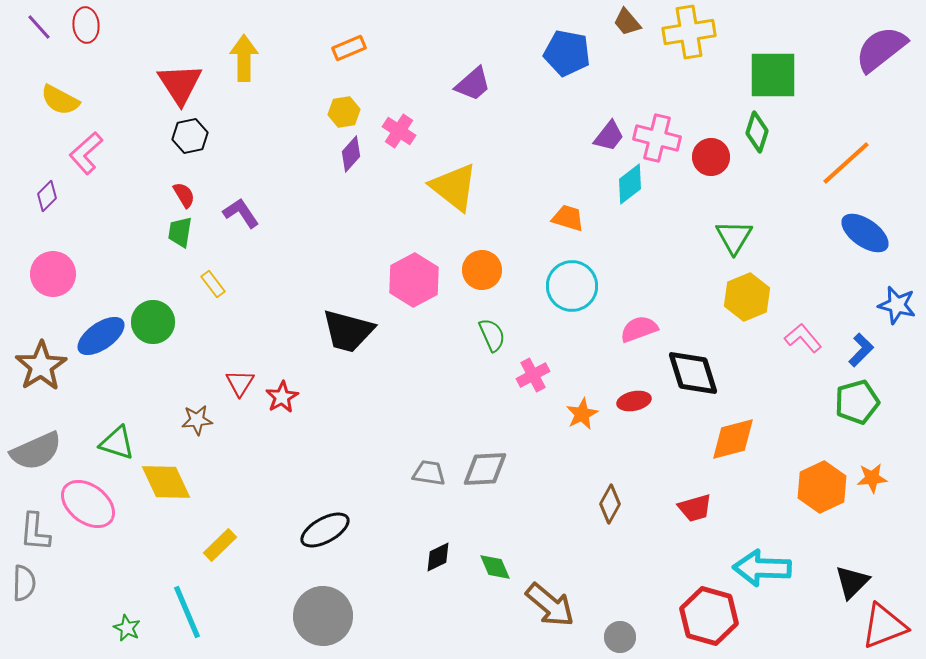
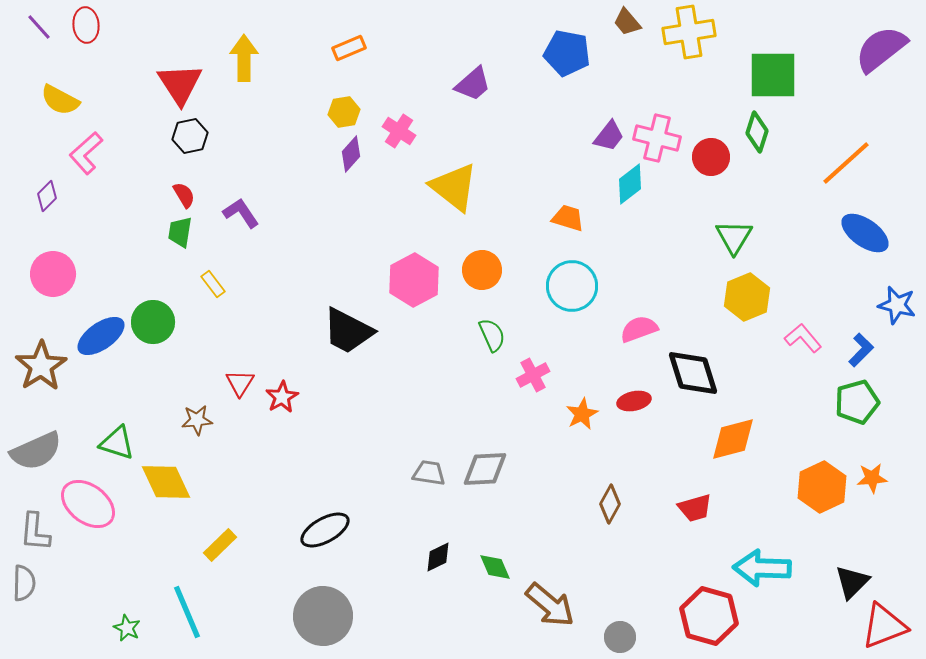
black trapezoid at (348, 331): rotated 12 degrees clockwise
